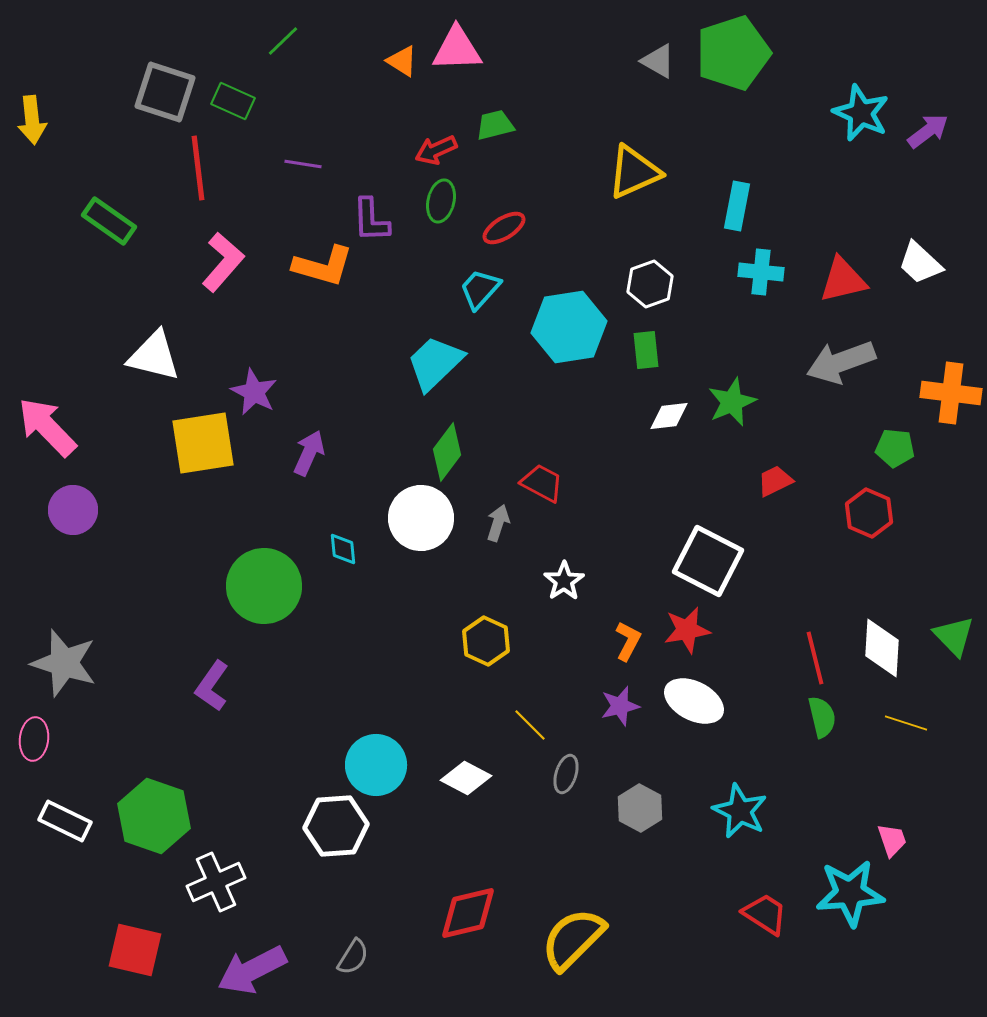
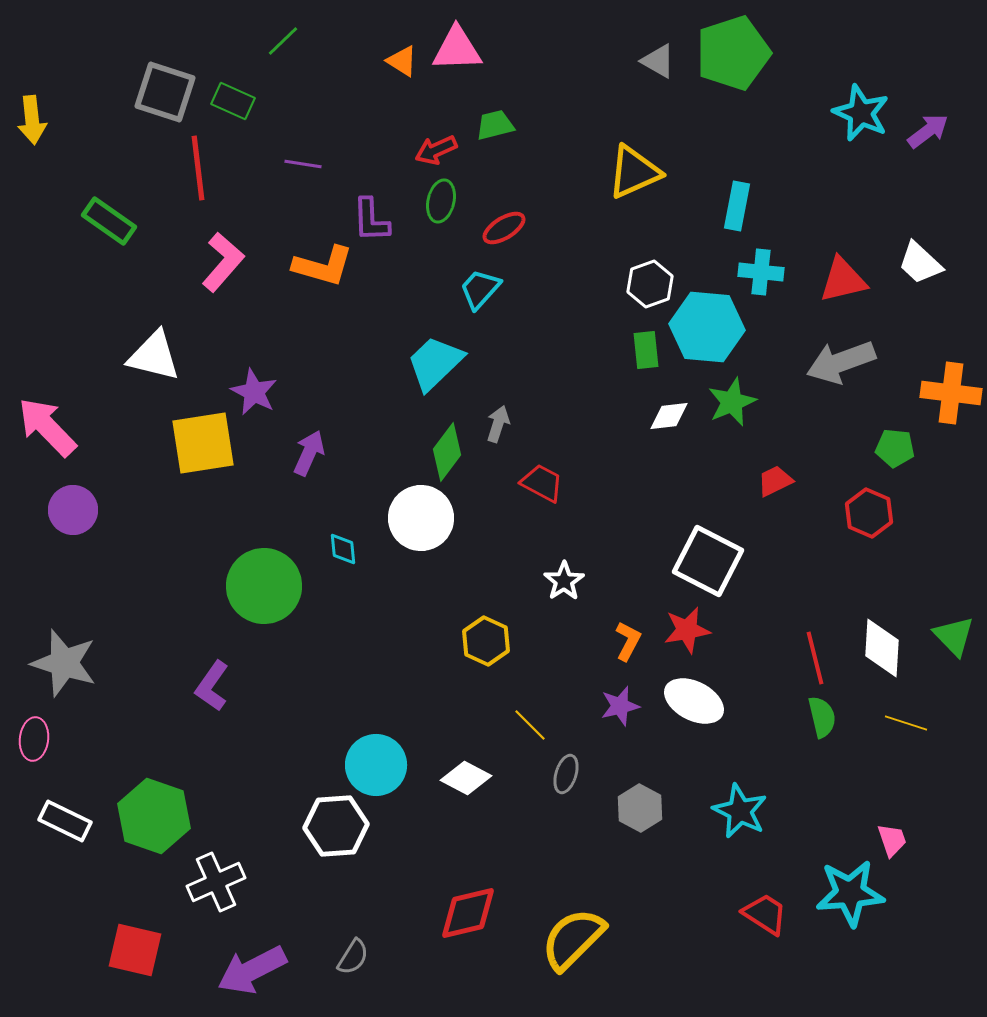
cyan hexagon at (569, 327): moved 138 px right; rotated 14 degrees clockwise
gray arrow at (498, 523): moved 99 px up
